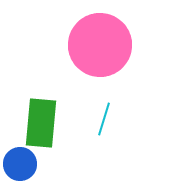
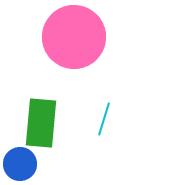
pink circle: moved 26 px left, 8 px up
